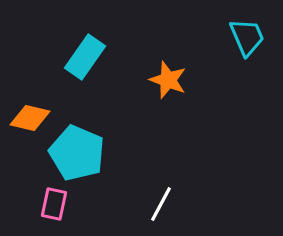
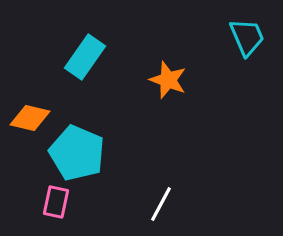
pink rectangle: moved 2 px right, 2 px up
